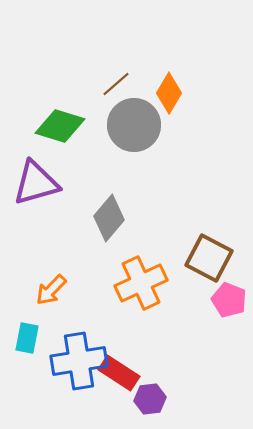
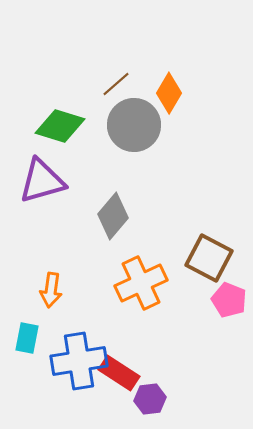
purple triangle: moved 6 px right, 2 px up
gray diamond: moved 4 px right, 2 px up
orange arrow: rotated 36 degrees counterclockwise
